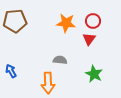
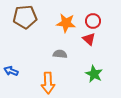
brown pentagon: moved 10 px right, 4 px up
red triangle: rotated 24 degrees counterclockwise
gray semicircle: moved 6 px up
blue arrow: rotated 40 degrees counterclockwise
